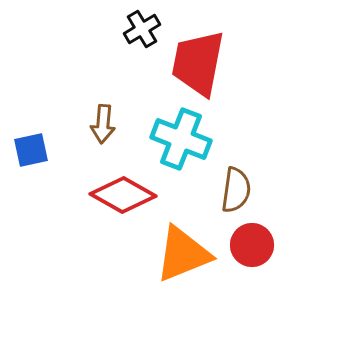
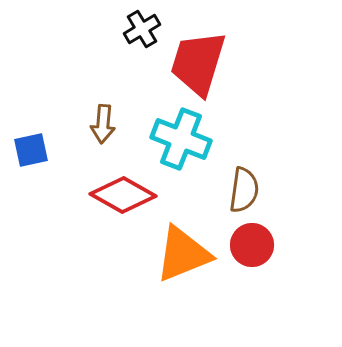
red trapezoid: rotated 6 degrees clockwise
brown semicircle: moved 8 px right
